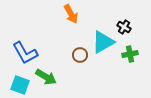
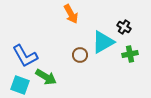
blue L-shape: moved 3 px down
